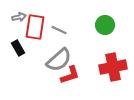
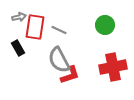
gray semicircle: rotated 104 degrees clockwise
